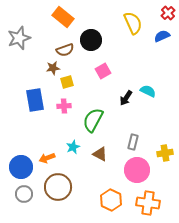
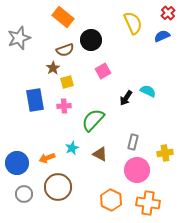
brown star: rotated 24 degrees counterclockwise
green semicircle: rotated 15 degrees clockwise
cyan star: moved 1 px left, 1 px down
blue circle: moved 4 px left, 4 px up
